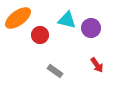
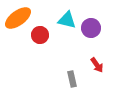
gray rectangle: moved 17 px right, 8 px down; rotated 42 degrees clockwise
